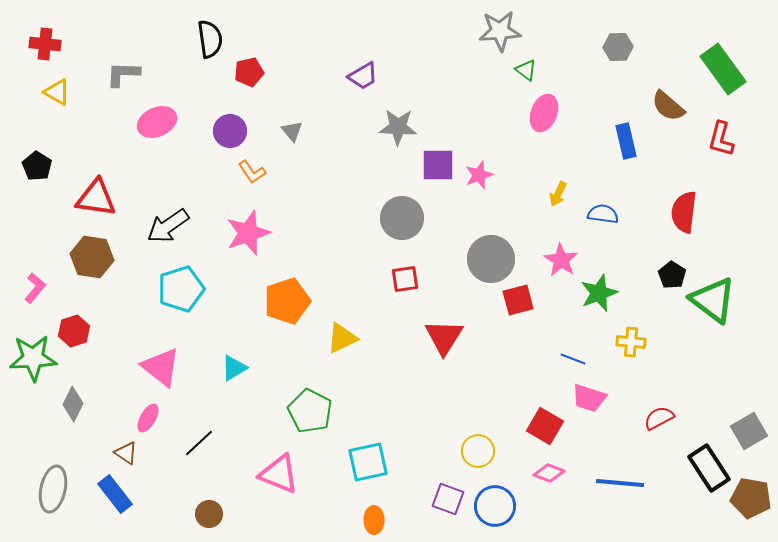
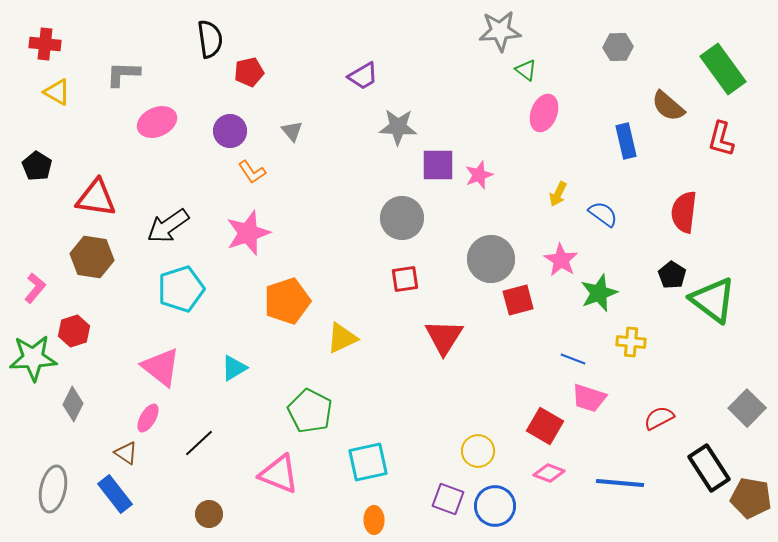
blue semicircle at (603, 214): rotated 28 degrees clockwise
gray square at (749, 431): moved 2 px left, 23 px up; rotated 15 degrees counterclockwise
